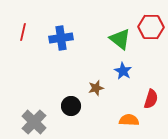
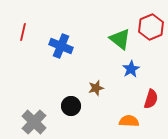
red hexagon: rotated 25 degrees counterclockwise
blue cross: moved 8 px down; rotated 30 degrees clockwise
blue star: moved 8 px right, 2 px up; rotated 12 degrees clockwise
orange semicircle: moved 1 px down
